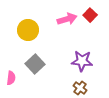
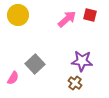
red square: rotated 32 degrees counterclockwise
pink arrow: rotated 24 degrees counterclockwise
yellow circle: moved 10 px left, 15 px up
pink semicircle: moved 2 px right; rotated 24 degrees clockwise
brown cross: moved 5 px left, 5 px up
